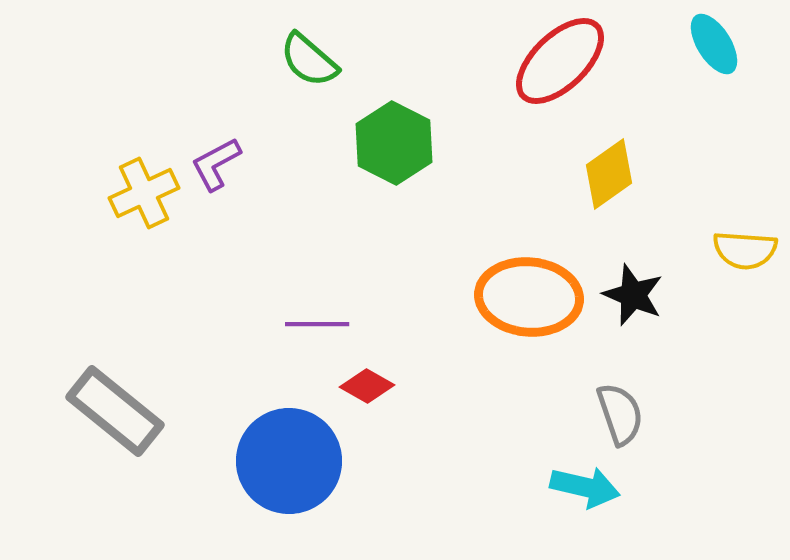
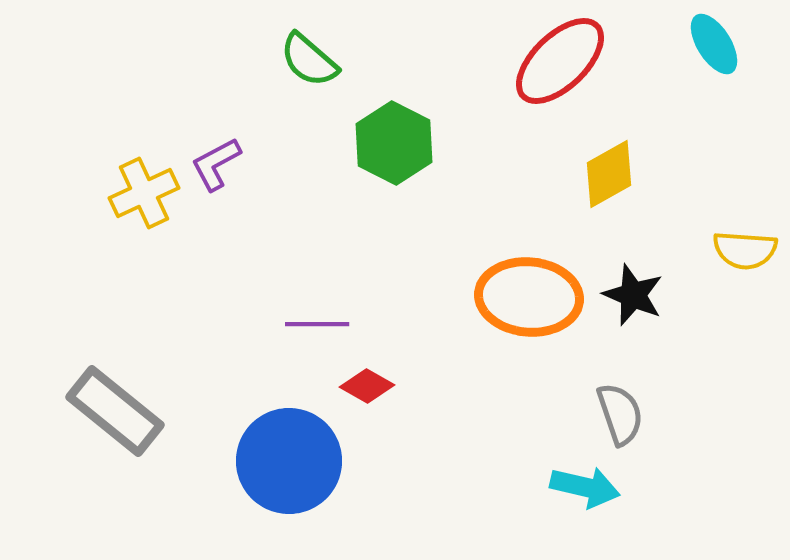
yellow diamond: rotated 6 degrees clockwise
